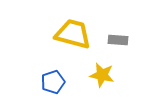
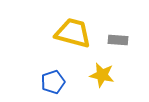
yellow trapezoid: moved 1 px up
